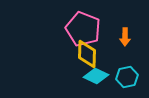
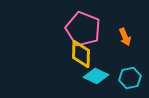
orange arrow: rotated 24 degrees counterclockwise
yellow diamond: moved 6 px left
cyan hexagon: moved 3 px right, 1 px down
